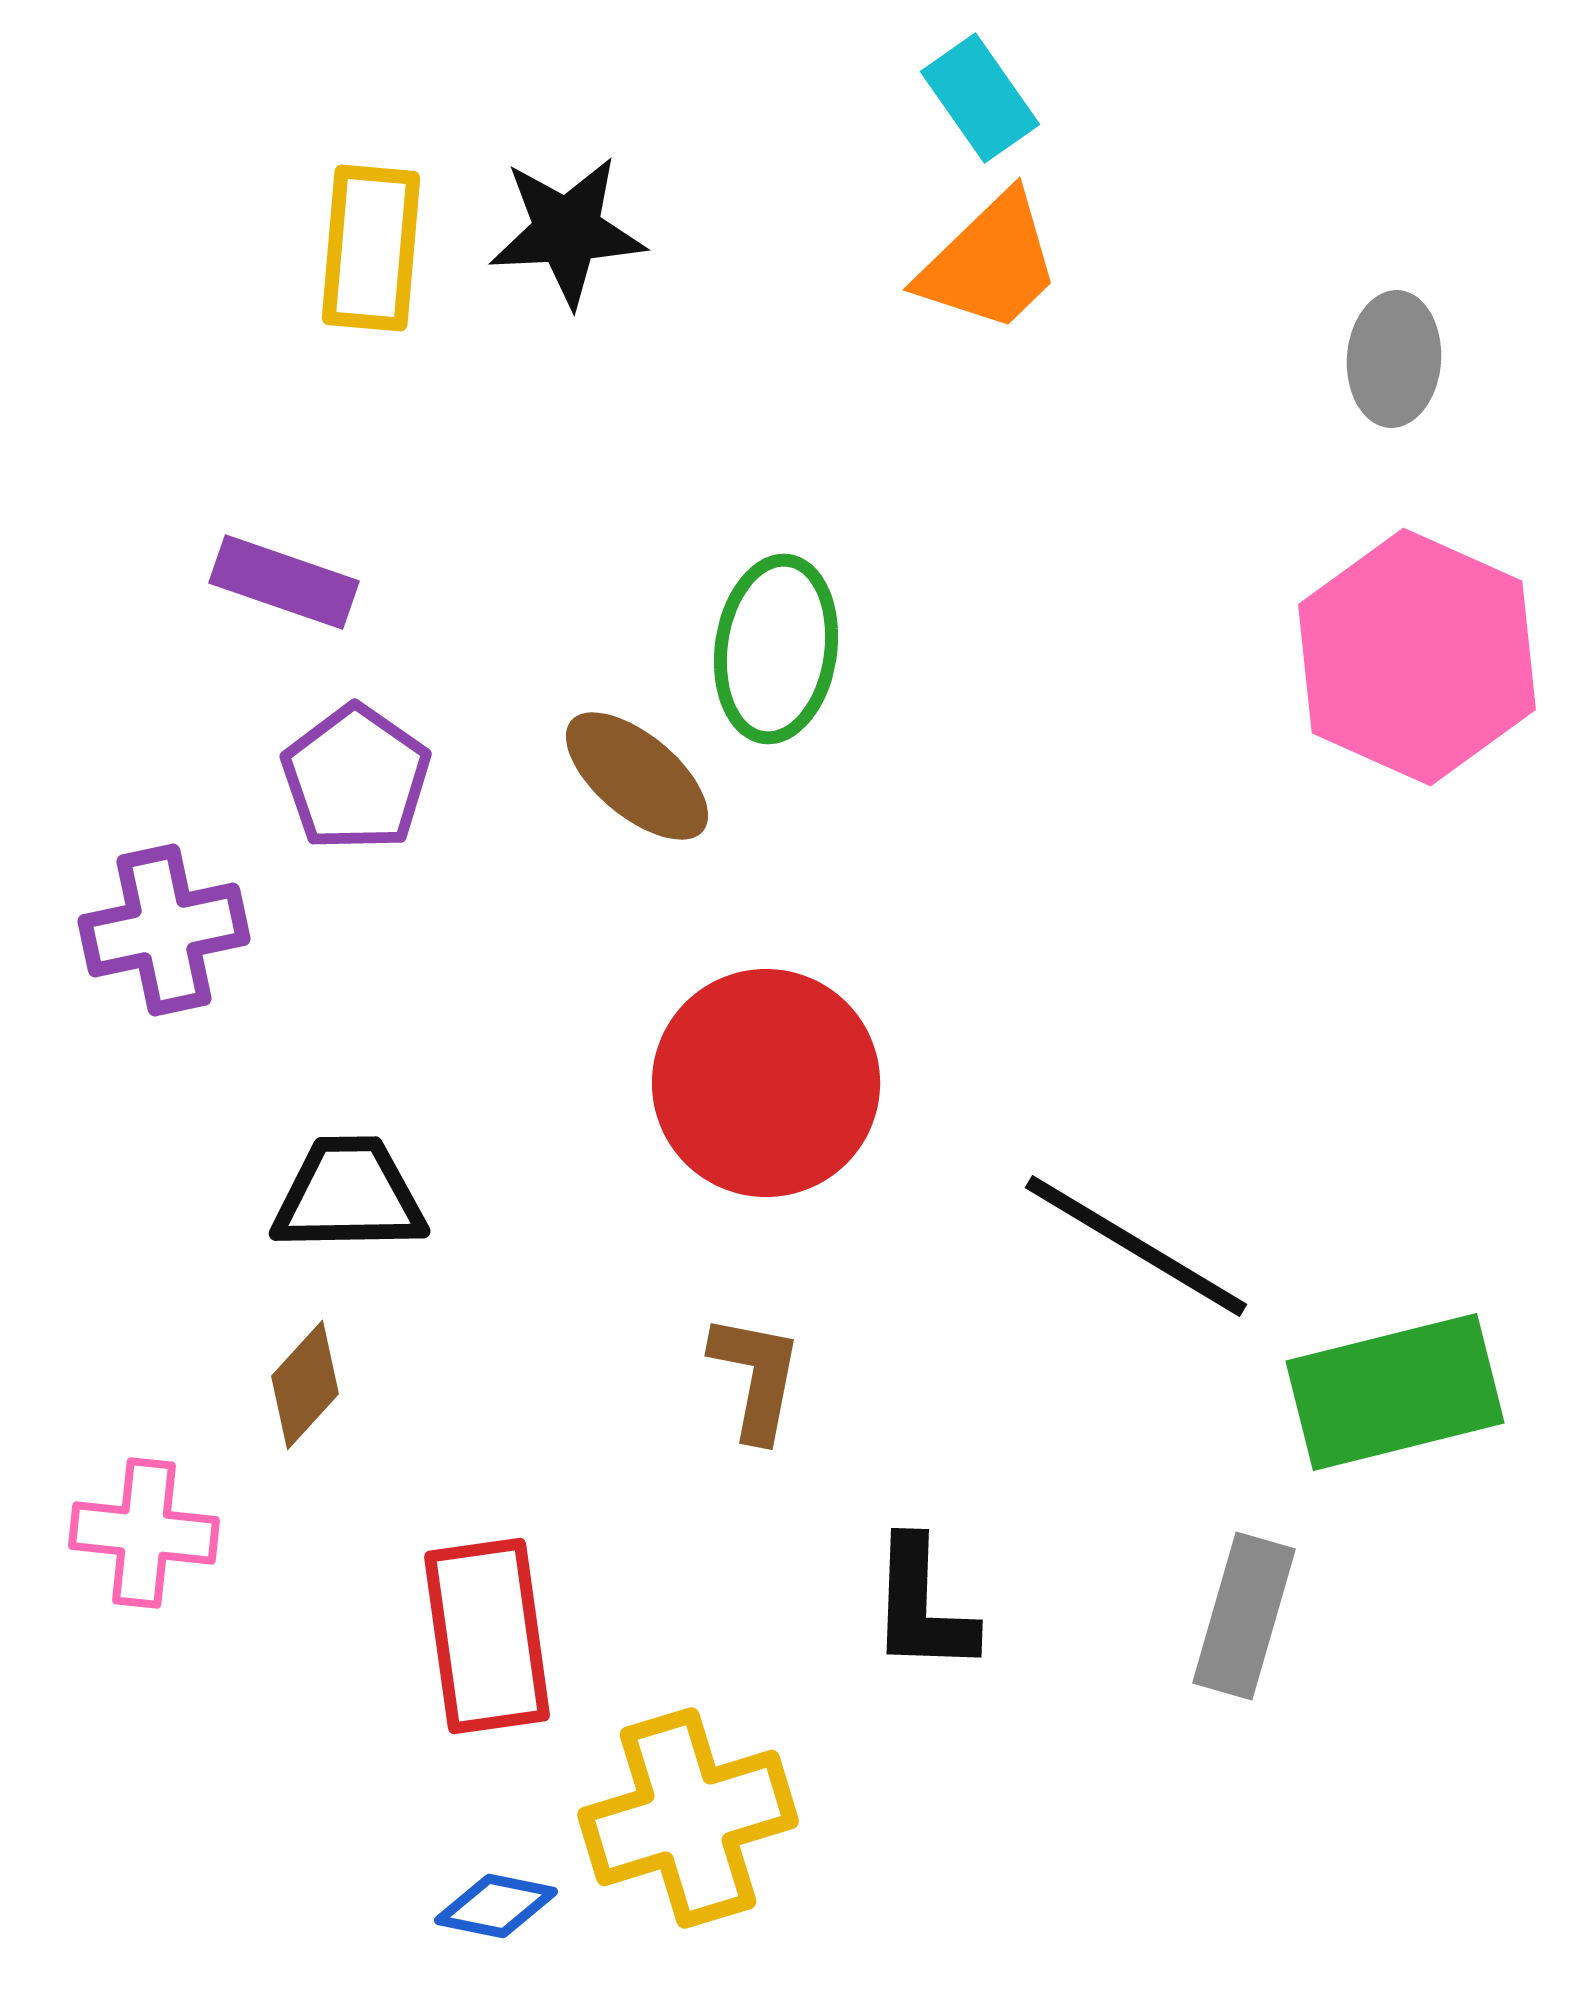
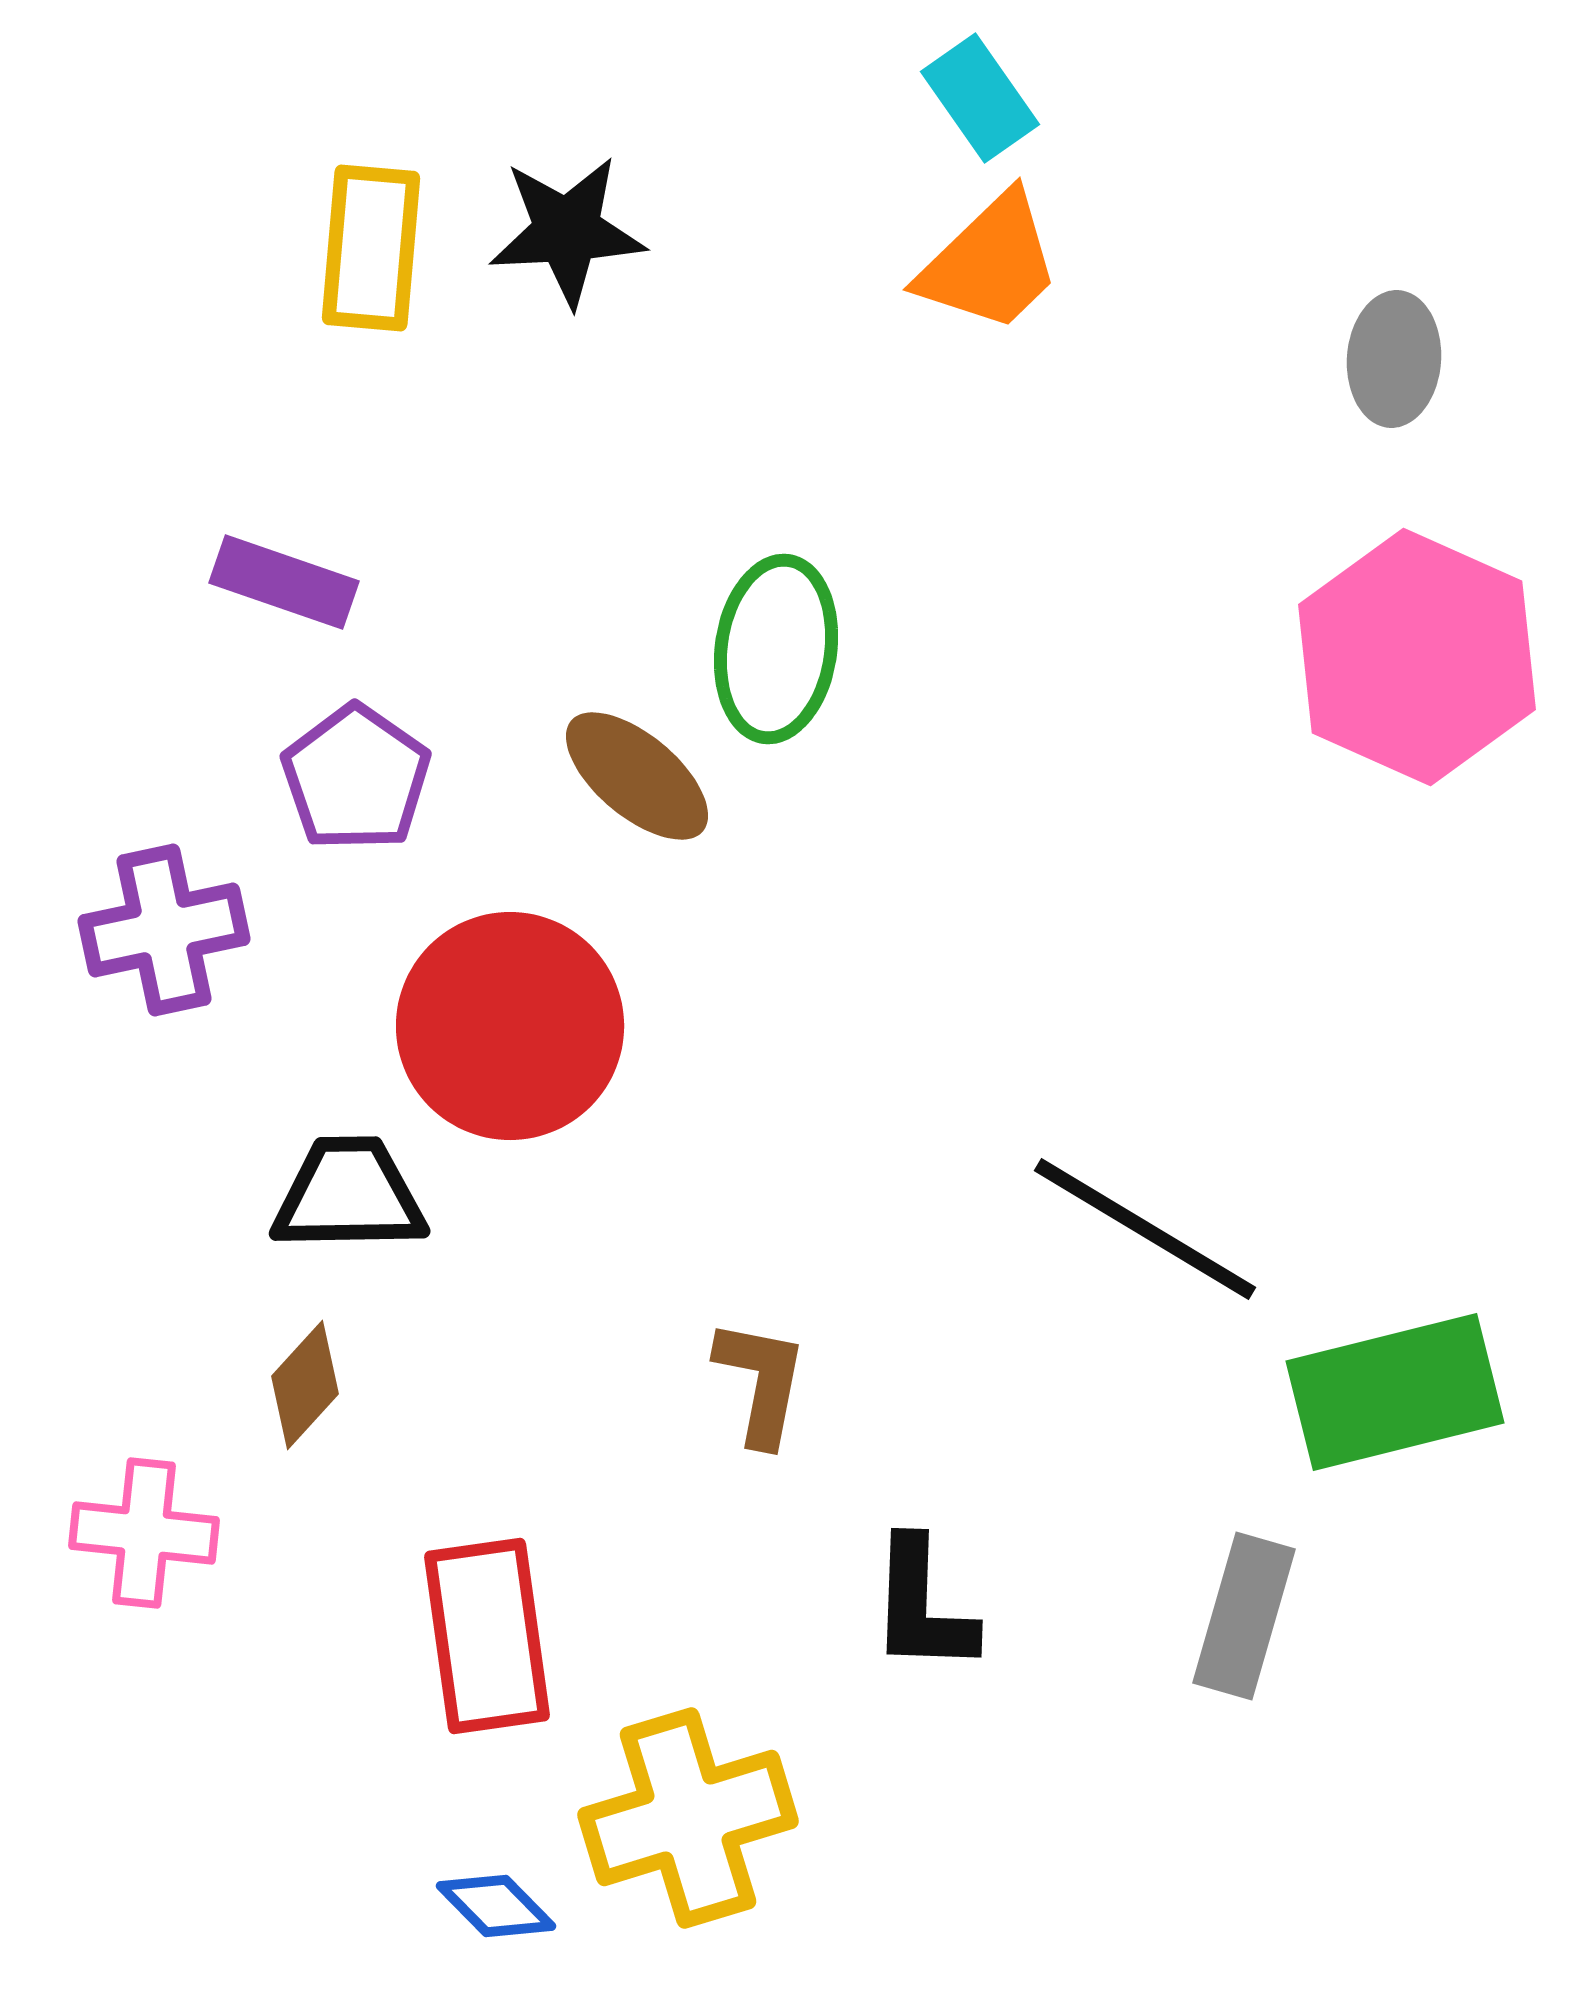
red circle: moved 256 px left, 57 px up
black line: moved 9 px right, 17 px up
brown L-shape: moved 5 px right, 5 px down
blue diamond: rotated 34 degrees clockwise
